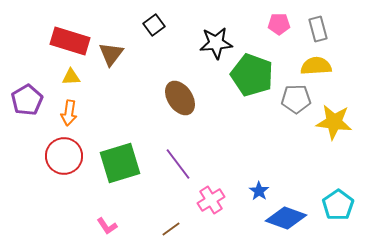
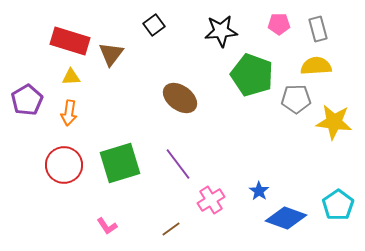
black star: moved 5 px right, 12 px up
brown ellipse: rotated 20 degrees counterclockwise
red circle: moved 9 px down
